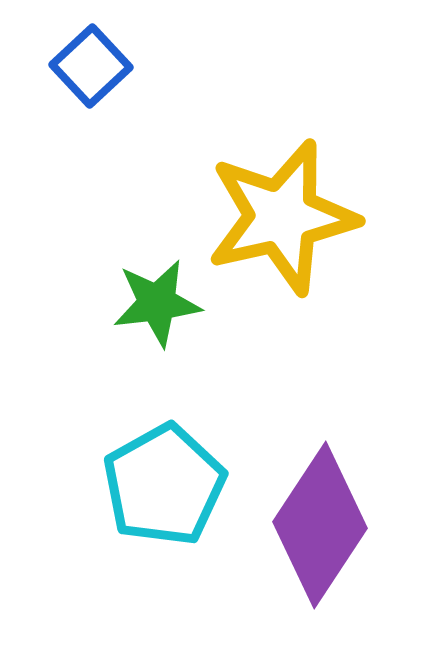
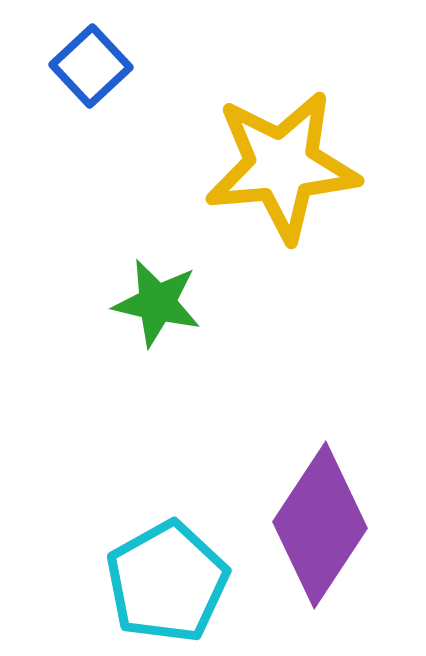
yellow star: moved 51 px up; rotated 8 degrees clockwise
green star: rotated 20 degrees clockwise
cyan pentagon: moved 3 px right, 97 px down
